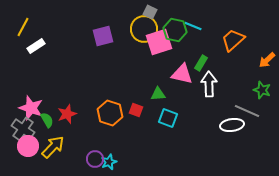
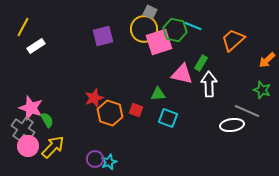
red star: moved 27 px right, 16 px up
